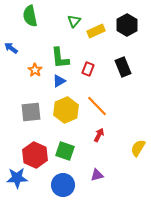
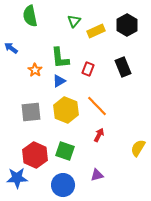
yellow hexagon: rotated 15 degrees counterclockwise
